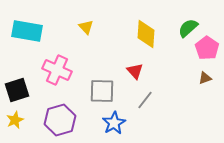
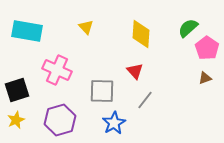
yellow diamond: moved 5 px left
yellow star: moved 1 px right
